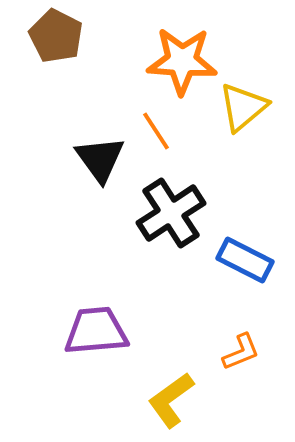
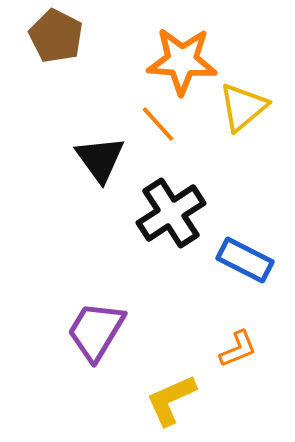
orange line: moved 2 px right, 7 px up; rotated 9 degrees counterclockwise
purple trapezoid: rotated 54 degrees counterclockwise
orange L-shape: moved 3 px left, 3 px up
yellow L-shape: rotated 12 degrees clockwise
